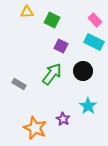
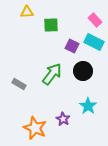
green square: moved 1 px left, 5 px down; rotated 28 degrees counterclockwise
purple square: moved 11 px right
